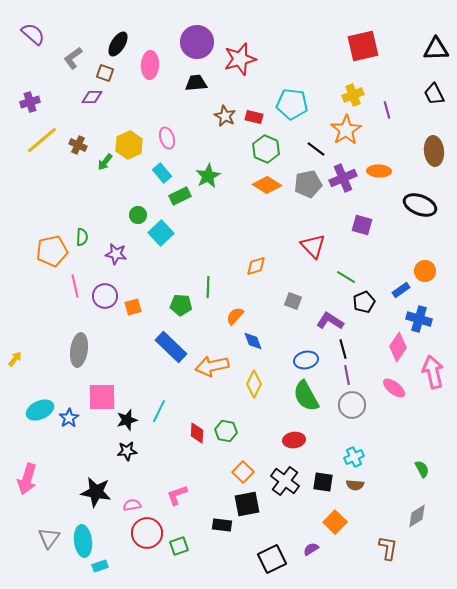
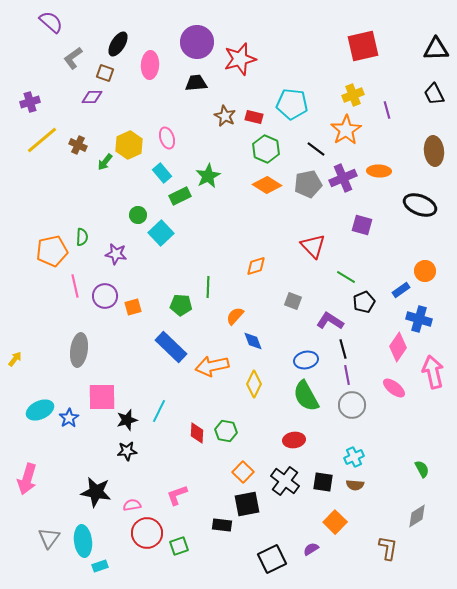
purple semicircle at (33, 34): moved 18 px right, 12 px up
